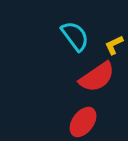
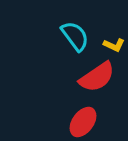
yellow L-shape: rotated 130 degrees counterclockwise
